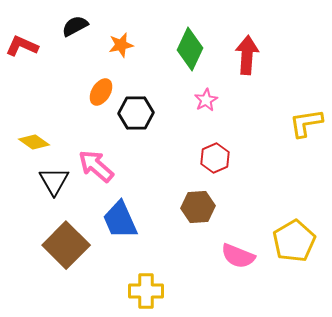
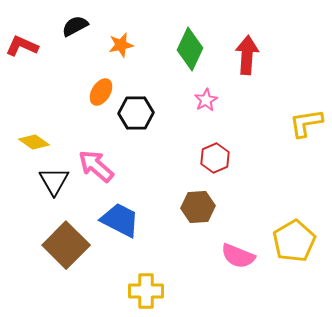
blue trapezoid: rotated 141 degrees clockwise
